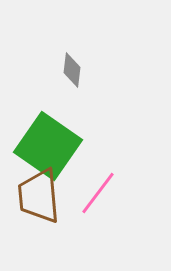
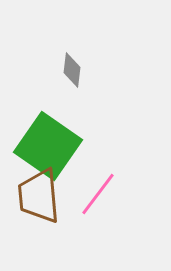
pink line: moved 1 px down
